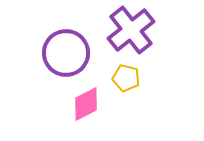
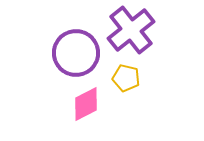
purple circle: moved 10 px right
